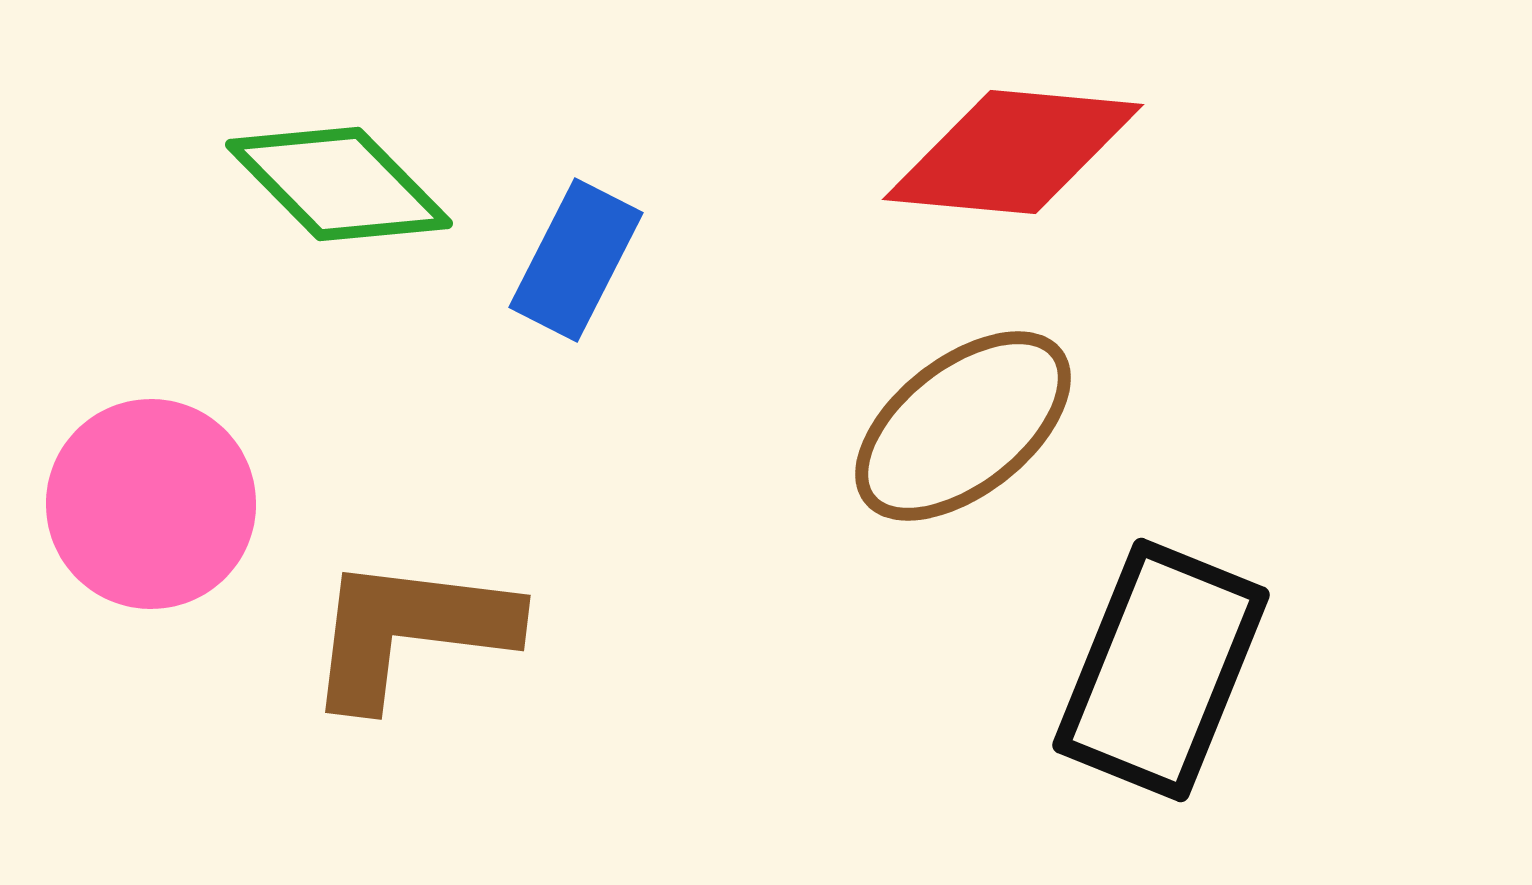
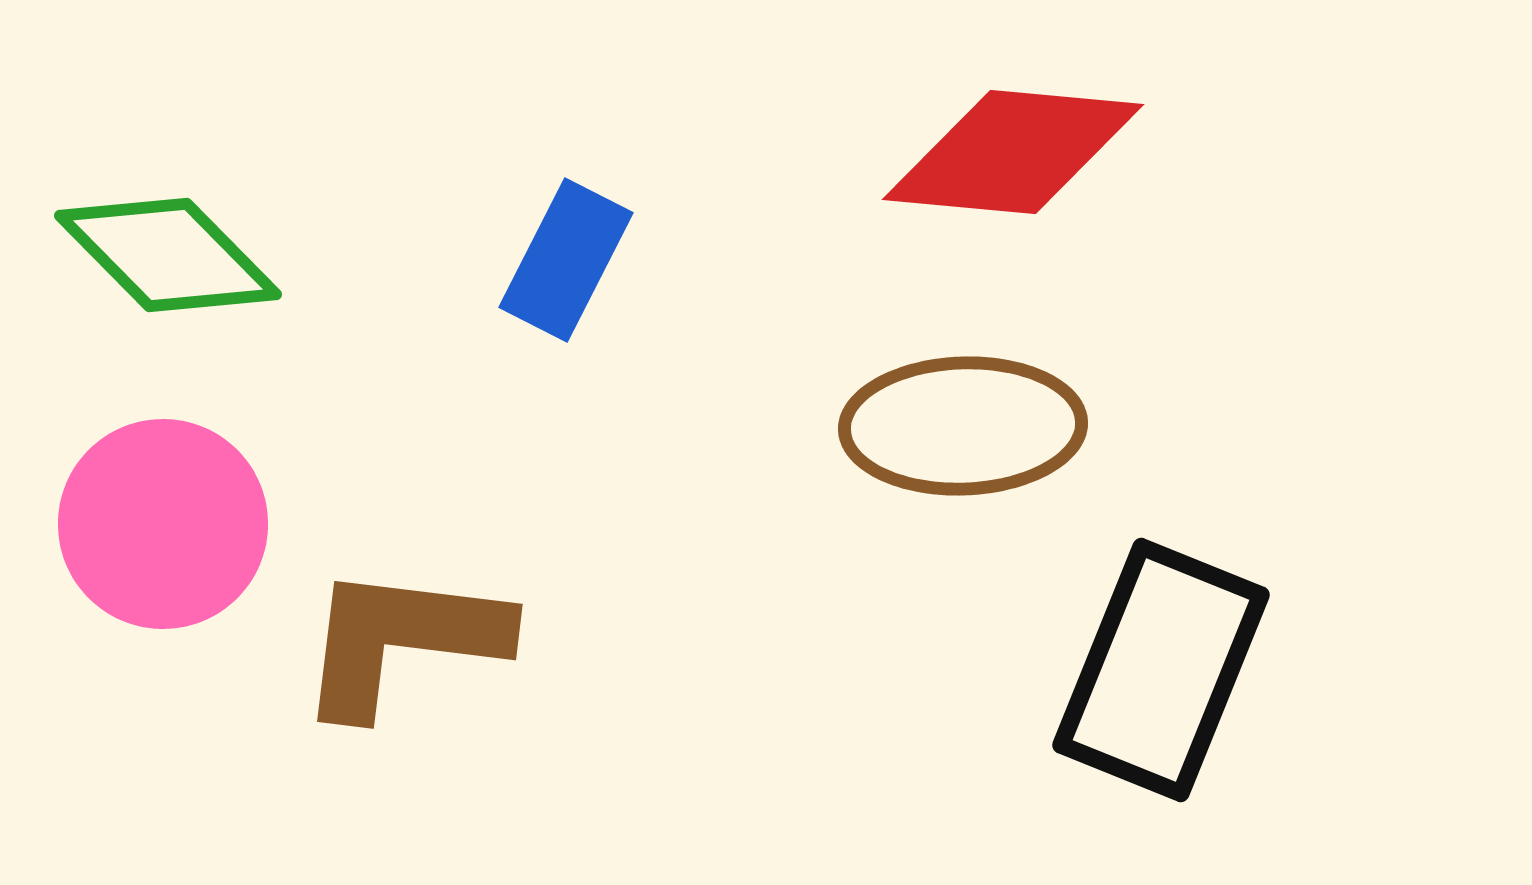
green diamond: moved 171 px left, 71 px down
blue rectangle: moved 10 px left
brown ellipse: rotated 36 degrees clockwise
pink circle: moved 12 px right, 20 px down
brown L-shape: moved 8 px left, 9 px down
